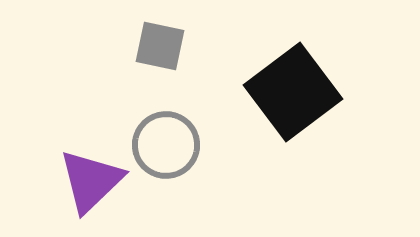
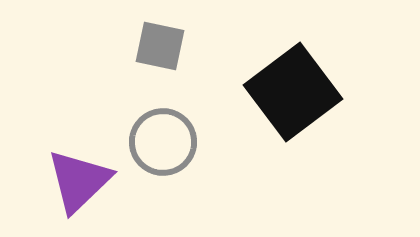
gray circle: moved 3 px left, 3 px up
purple triangle: moved 12 px left
